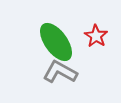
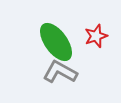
red star: rotated 20 degrees clockwise
